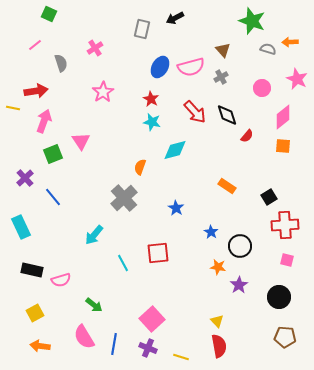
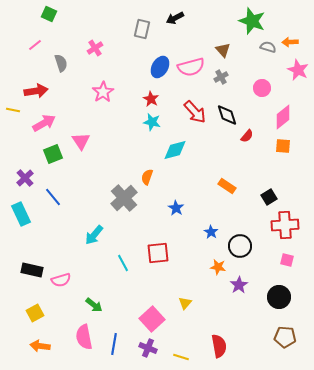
gray semicircle at (268, 49): moved 2 px up
pink star at (297, 79): moved 1 px right, 9 px up
yellow line at (13, 108): moved 2 px down
pink arrow at (44, 121): moved 2 px down; rotated 40 degrees clockwise
orange semicircle at (140, 167): moved 7 px right, 10 px down
cyan rectangle at (21, 227): moved 13 px up
yellow triangle at (217, 321): moved 32 px left, 18 px up; rotated 24 degrees clockwise
pink semicircle at (84, 337): rotated 20 degrees clockwise
